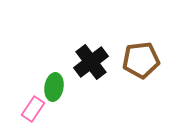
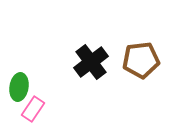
green ellipse: moved 35 px left
